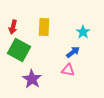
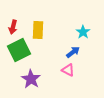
yellow rectangle: moved 6 px left, 3 px down
green square: rotated 35 degrees clockwise
pink triangle: rotated 16 degrees clockwise
purple star: moved 1 px left
